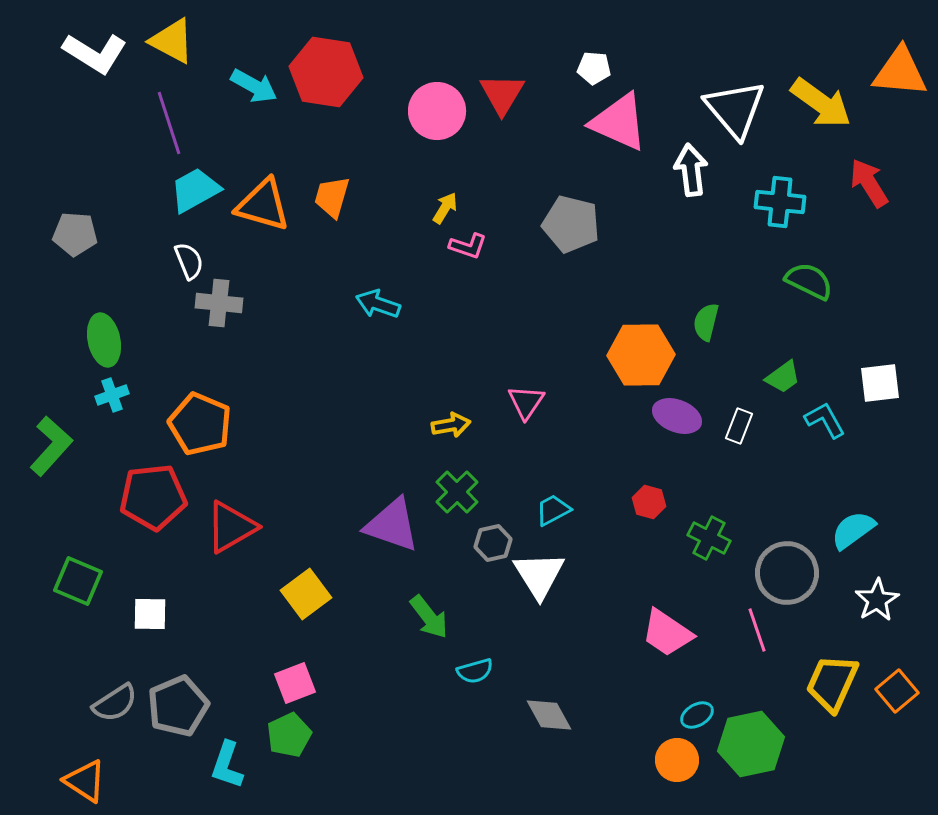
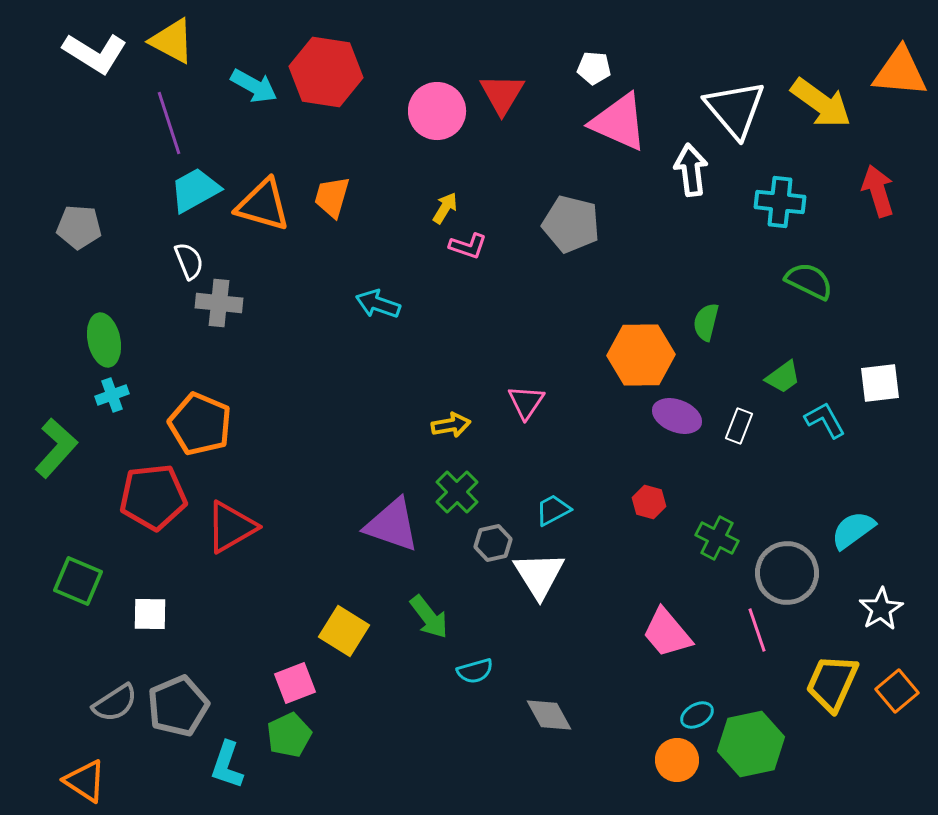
red arrow at (869, 183): moved 9 px right, 8 px down; rotated 15 degrees clockwise
gray pentagon at (75, 234): moved 4 px right, 7 px up
green L-shape at (51, 446): moved 5 px right, 2 px down
green cross at (709, 538): moved 8 px right
yellow square at (306, 594): moved 38 px right, 37 px down; rotated 21 degrees counterclockwise
white star at (877, 600): moved 4 px right, 9 px down
pink trapezoid at (667, 633): rotated 16 degrees clockwise
